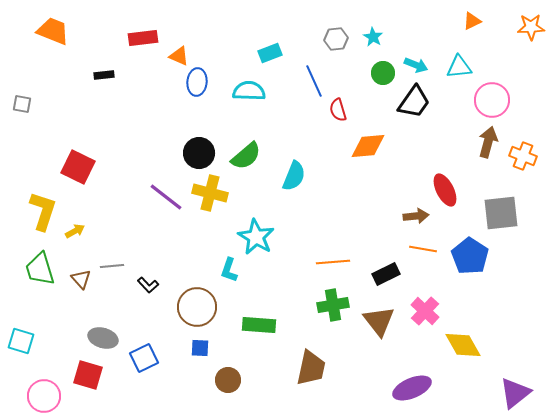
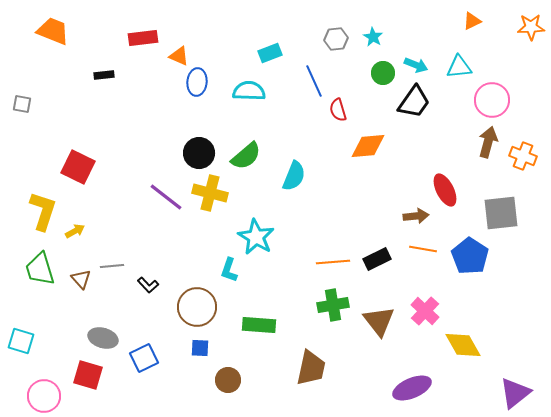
black rectangle at (386, 274): moved 9 px left, 15 px up
